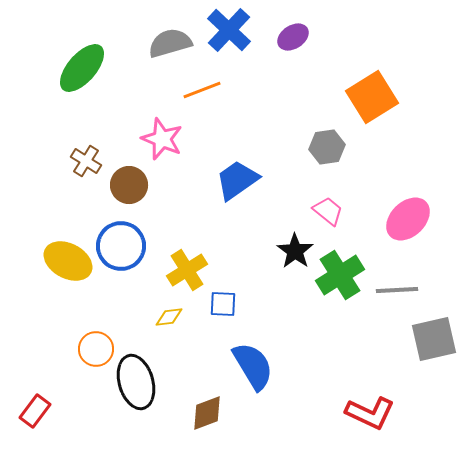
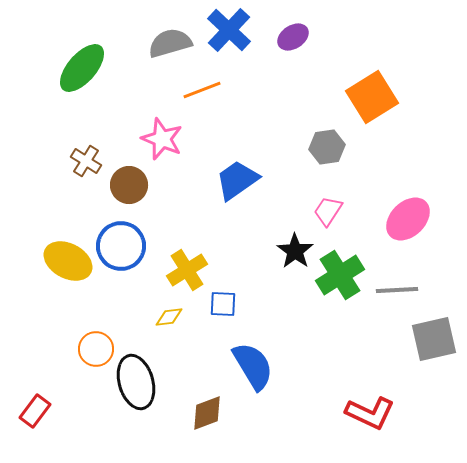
pink trapezoid: rotated 96 degrees counterclockwise
